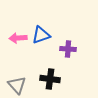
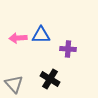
blue triangle: rotated 18 degrees clockwise
black cross: rotated 24 degrees clockwise
gray triangle: moved 3 px left, 1 px up
